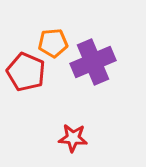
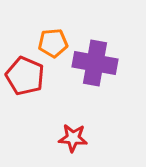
purple cross: moved 2 px right, 1 px down; rotated 33 degrees clockwise
red pentagon: moved 1 px left, 4 px down
